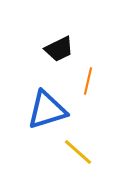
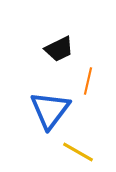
blue triangle: moved 3 px right; rotated 36 degrees counterclockwise
yellow line: rotated 12 degrees counterclockwise
